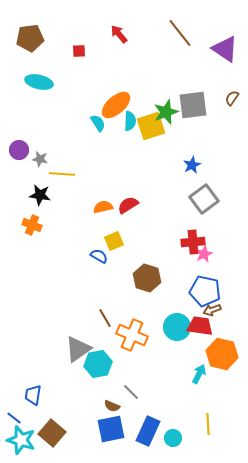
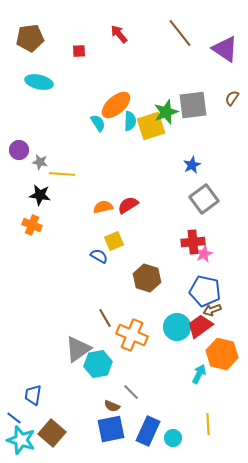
gray star at (40, 159): moved 3 px down
red trapezoid at (200, 326): rotated 44 degrees counterclockwise
